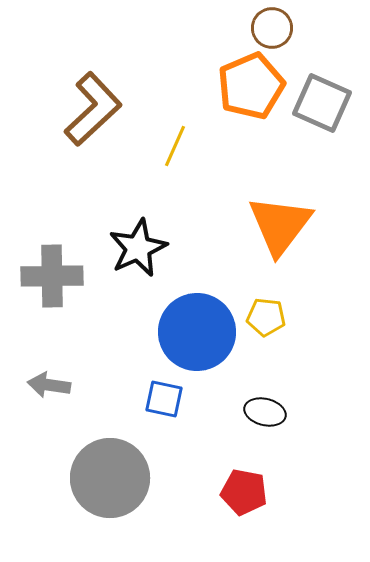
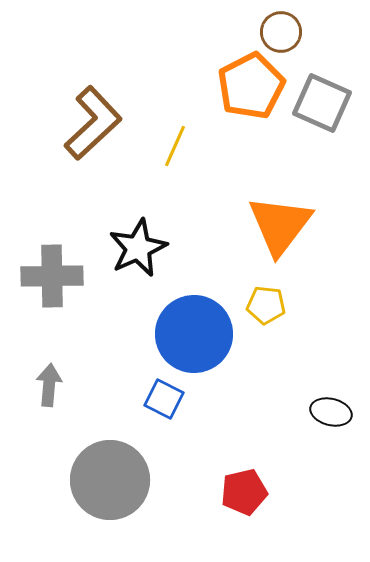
brown circle: moved 9 px right, 4 px down
orange pentagon: rotated 4 degrees counterclockwise
brown L-shape: moved 14 px down
yellow pentagon: moved 12 px up
blue circle: moved 3 px left, 2 px down
gray arrow: rotated 87 degrees clockwise
blue square: rotated 15 degrees clockwise
black ellipse: moved 66 px right
gray circle: moved 2 px down
red pentagon: rotated 24 degrees counterclockwise
